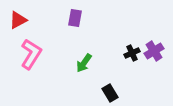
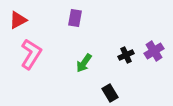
black cross: moved 6 px left, 2 px down
